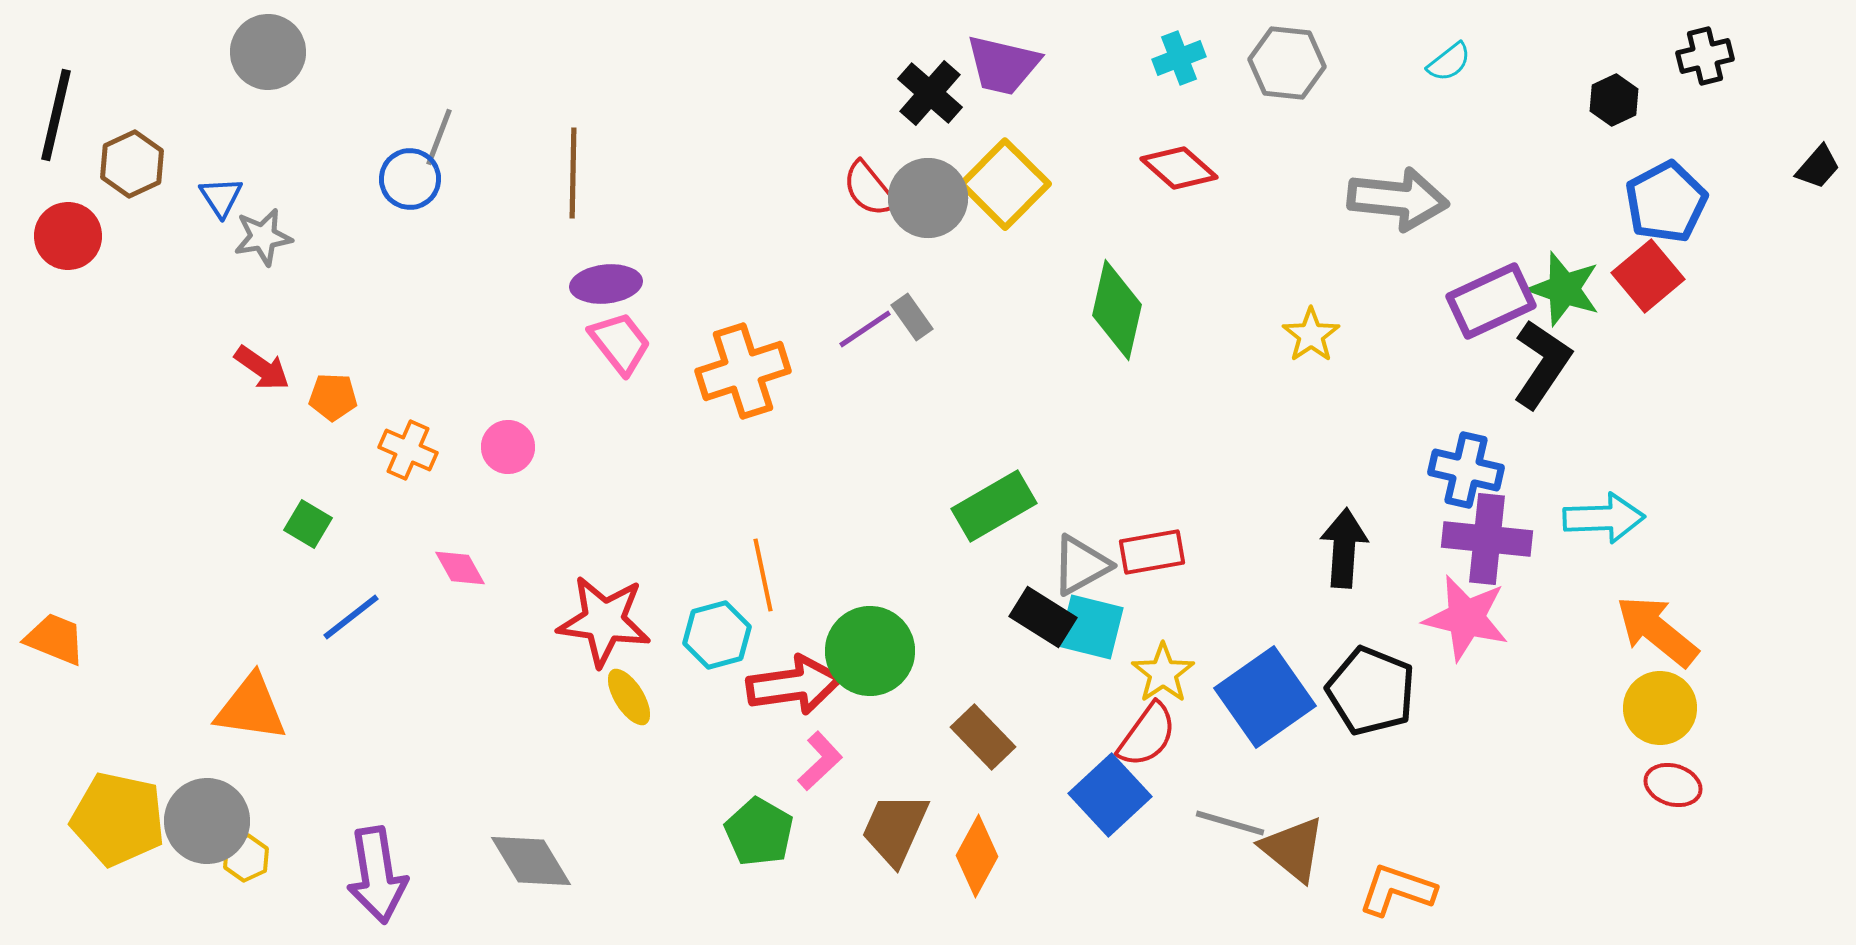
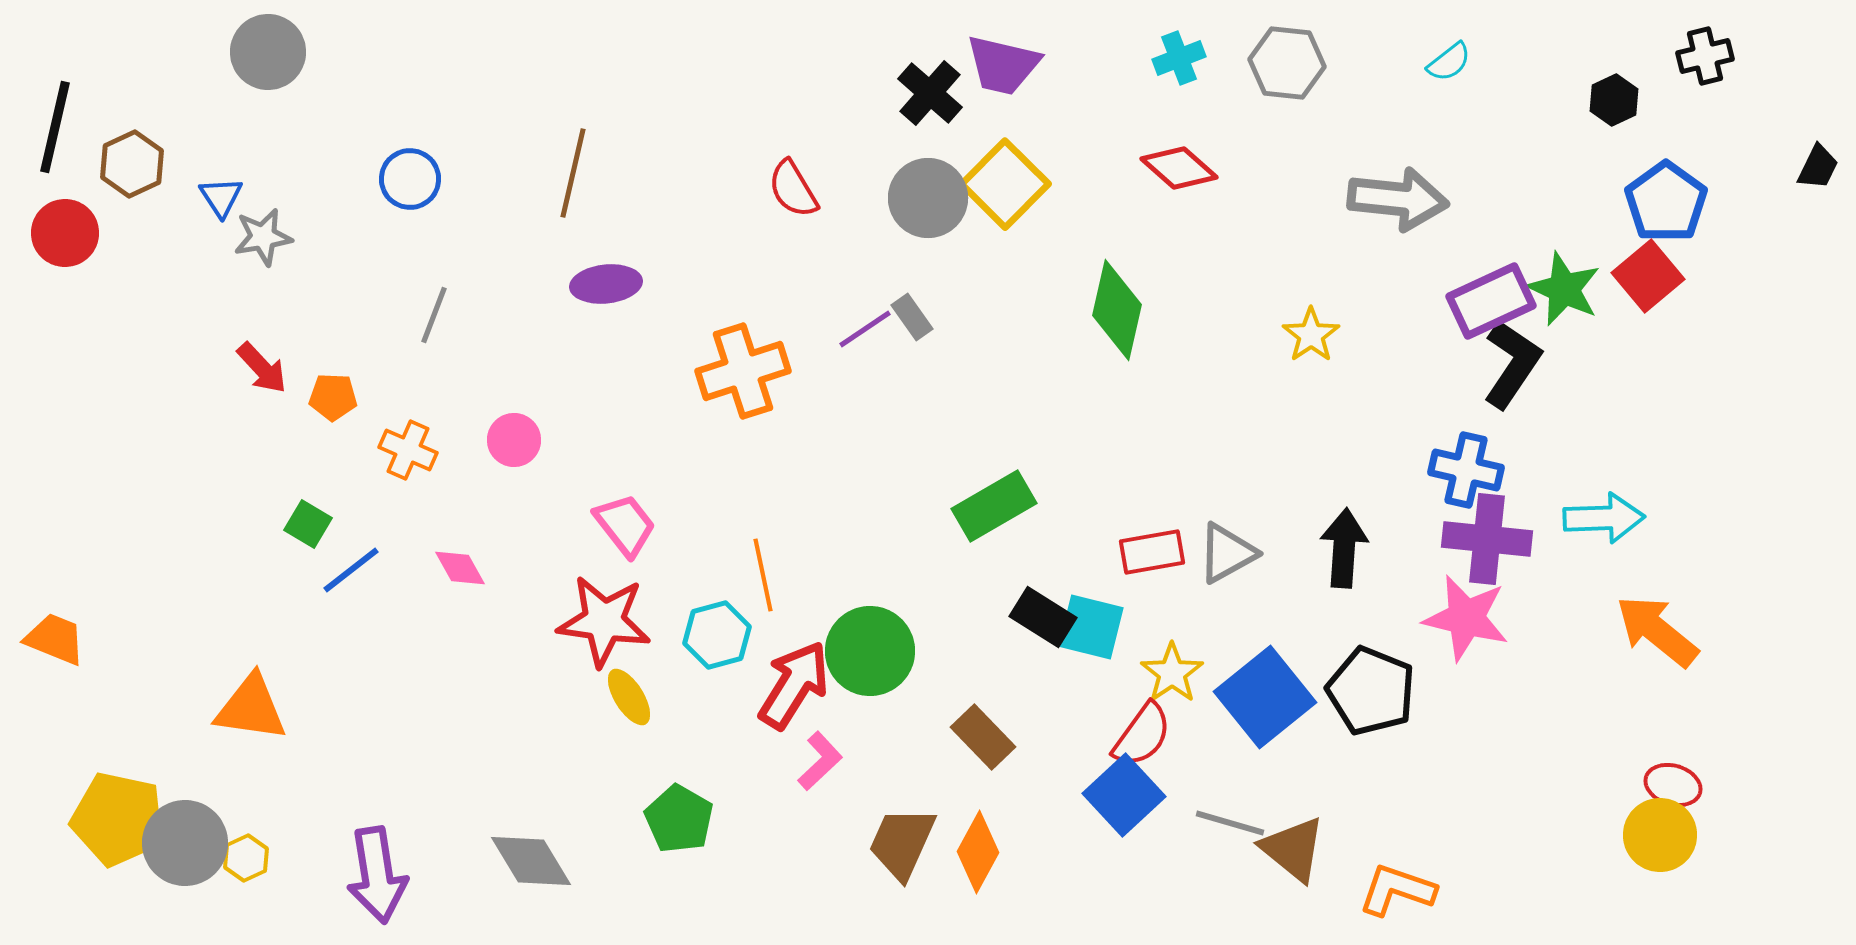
black line at (56, 115): moved 1 px left, 12 px down
gray line at (439, 137): moved 5 px left, 178 px down
black trapezoid at (1818, 167): rotated 15 degrees counterclockwise
brown line at (573, 173): rotated 12 degrees clockwise
red semicircle at (869, 189): moved 76 px left; rotated 8 degrees clockwise
blue pentagon at (1666, 202): rotated 8 degrees counterclockwise
red circle at (68, 236): moved 3 px left, 3 px up
green star at (1564, 289): rotated 6 degrees clockwise
pink trapezoid at (620, 343): moved 5 px right, 182 px down
black L-shape at (1542, 364): moved 30 px left
red arrow at (262, 368): rotated 12 degrees clockwise
pink circle at (508, 447): moved 6 px right, 7 px up
gray triangle at (1081, 565): moved 146 px right, 12 px up
blue line at (351, 617): moved 47 px up
yellow star at (1163, 673): moved 9 px right
red arrow at (794, 685): rotated 50 degrees counterclockwise
blue square at (1265, 697): rotated 4 degrees counterclockwise
yellow circle at (1660, 708): moved 127 px down
red semicircle at (1147, 735): moved 5 px left
blue square at (1110, 795): moved 14 px right
gray circle at (207, 821): moved 22 px left, 22 px down
brown trapezoid at (895, 829): moved 7 px right, 14 px down
green pentagon at (759, 832): moved 80 px left, 13 px up
orange diamond at (977, 856): moved 1 px right, 4 px up
